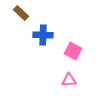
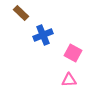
blue cross: rotated 24 degrees counterclockwise
pink square: moved 2 px down
